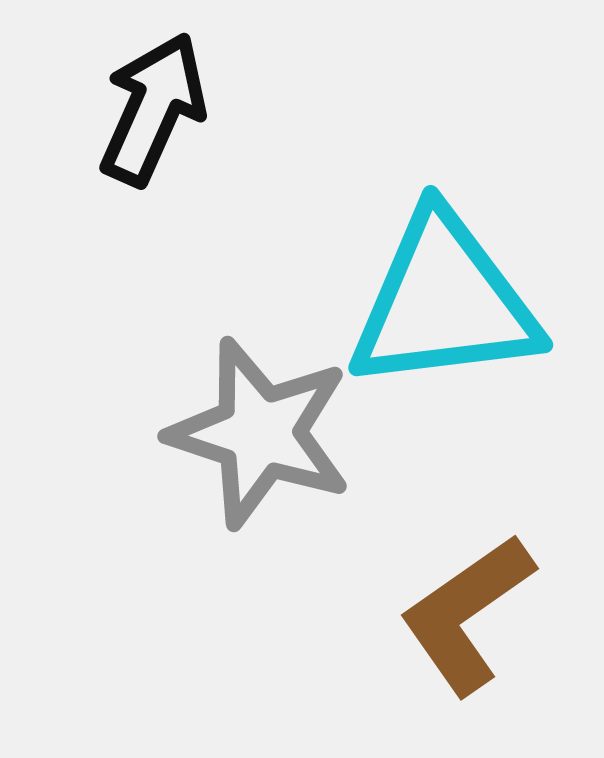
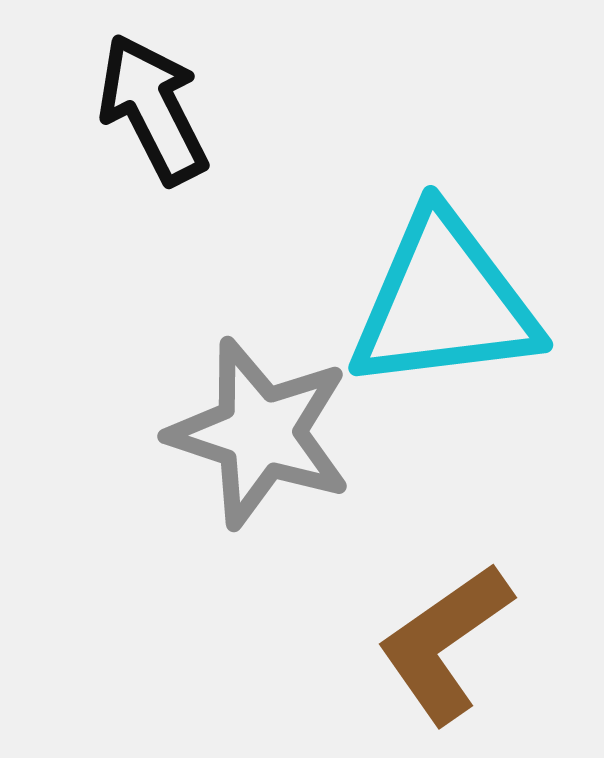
black arrow: rotated 51 degrees counterclockwise
brown L-shape: moved 22 px left, 29 px down
